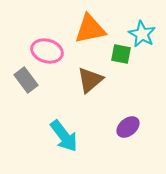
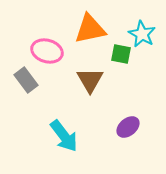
brown triangle: rotated 20 degrees counterclockwise
